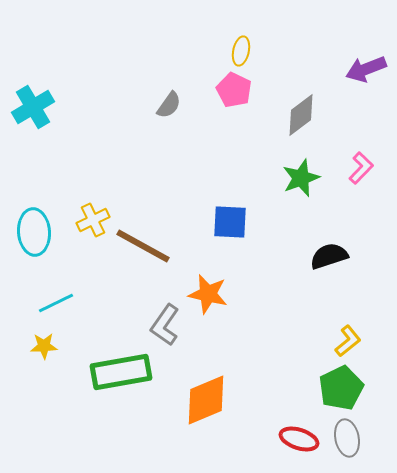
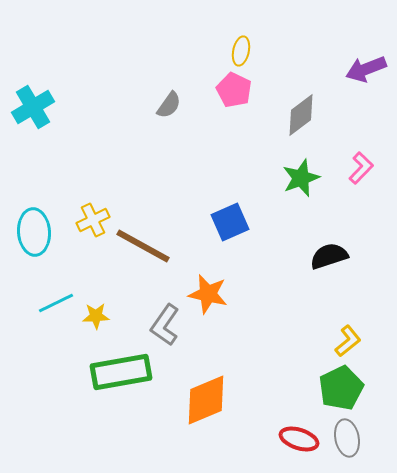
blue square: rotated 27 degrees counterclockwise
yellow star: moved 52 px right, 30 px up
